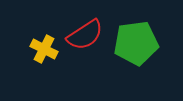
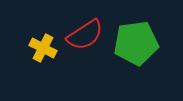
yellow cross: moved 1 px left, 1 px up
